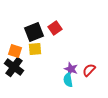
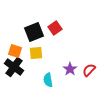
yellow square: moved 1 px right, 4 px down
purple star: moved 1 px left; rotated 16 degrees clockwise
cyan semicircle: moved 20 px left
